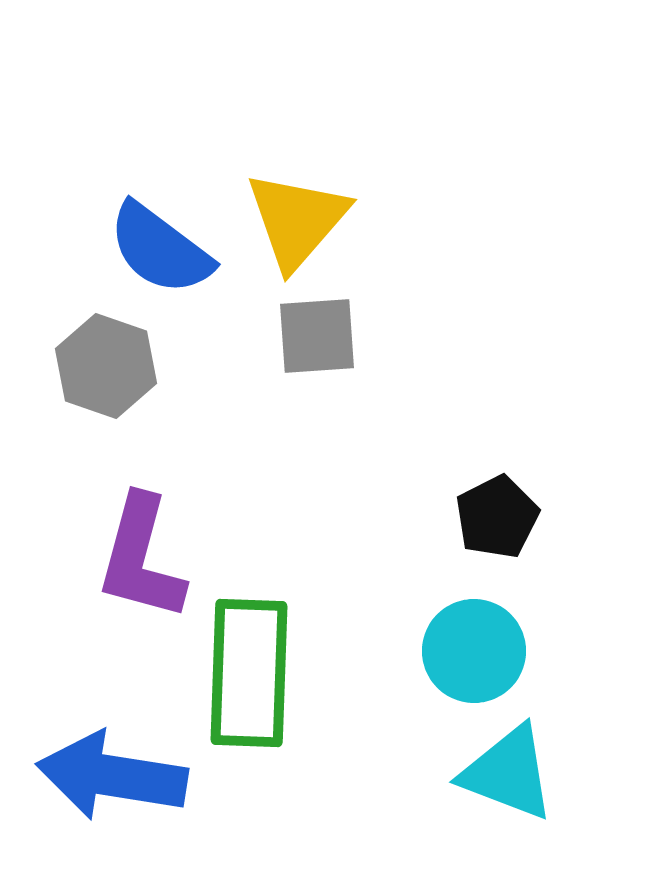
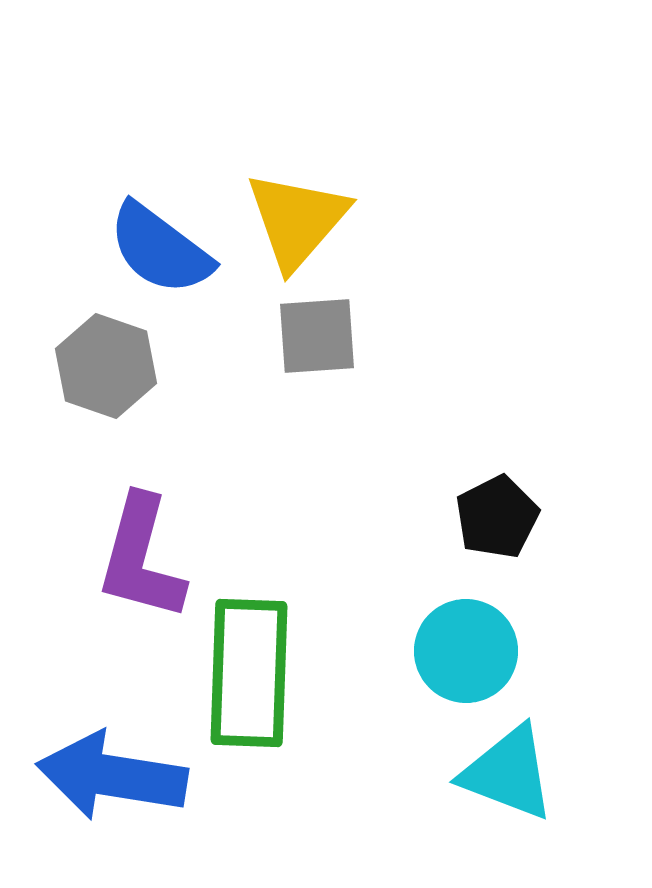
cyan circle: moved 8 px left
